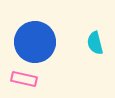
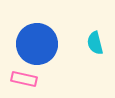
blue circle: moved 2 px right, 2 px down
